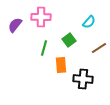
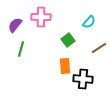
green square: moved 1 px left
green line: moved 23 px left, 1 px down
orange rectangle: moved 4 px right, 1 px down
